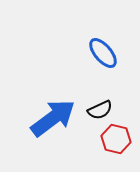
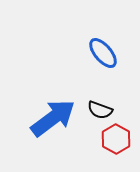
black semicircle: rotated 45 degrees clockwise
red hexagon: rotated 16 degrees clockwise
